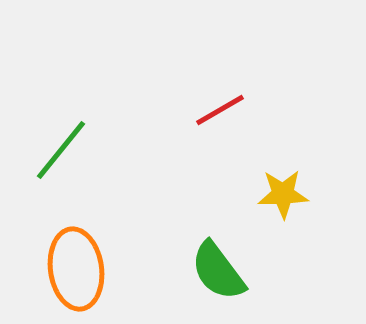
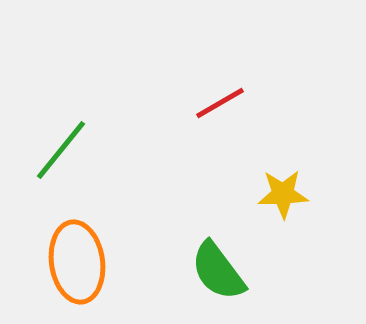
red line: moved 7 px up
orange ellipse: moved 1 px right, 7 px up
